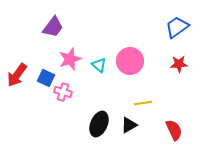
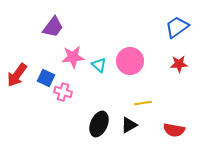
pink star: moved 3 px right, 2 px up; rotated 15 degrees clockwise
red semicircle: rotated 125 degrees clockwise
